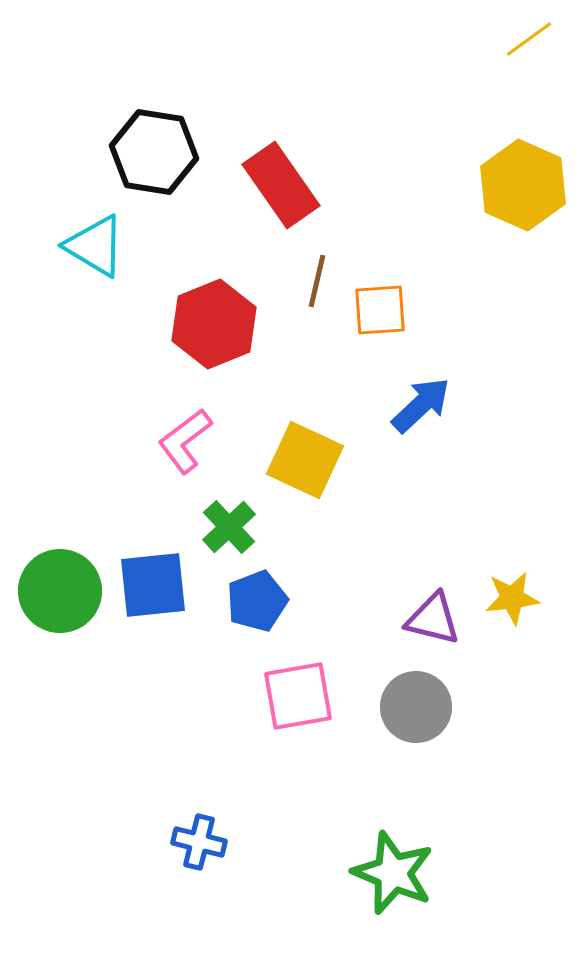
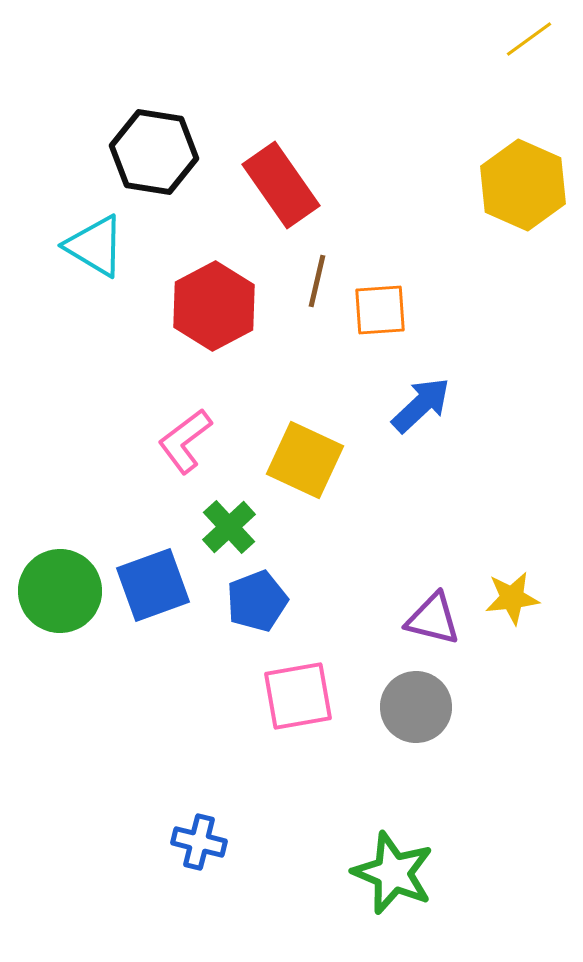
red hexagon: moved 18 px up; rotated 6 degrees counterclockwise
blue square: rotated 14 degrees counterclockwise
